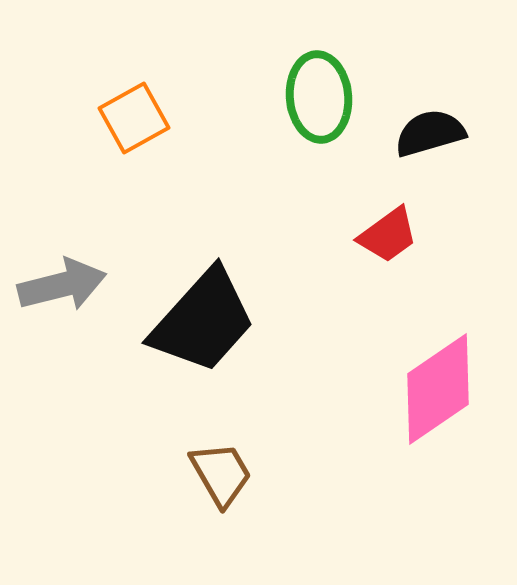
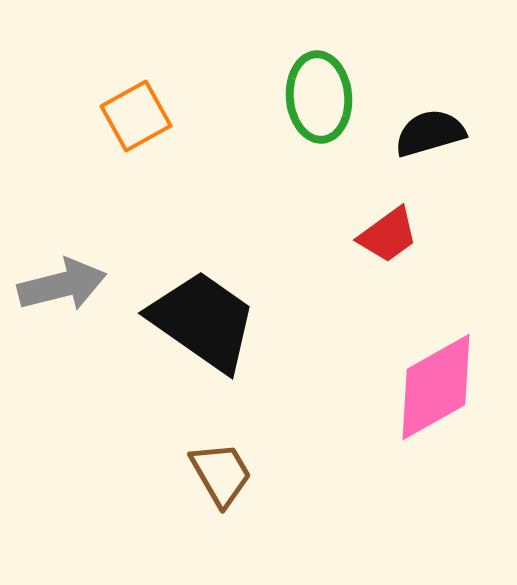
orange square: moved 2 px right, 2 px up
black trapezoid: rotated 97 degrees counterclockwise
pink diamond: moved 2 px left, 2 px up; rotated 5 degrees clockwise
